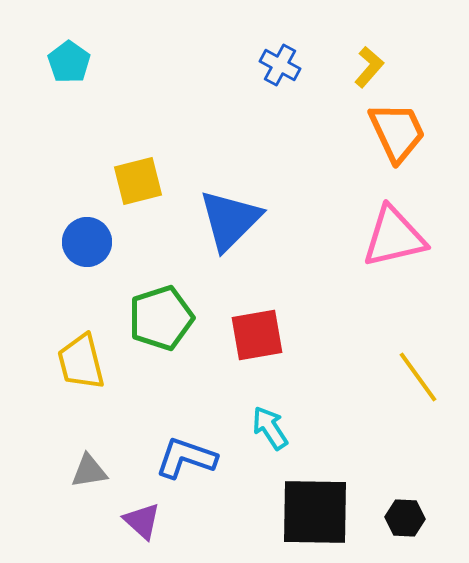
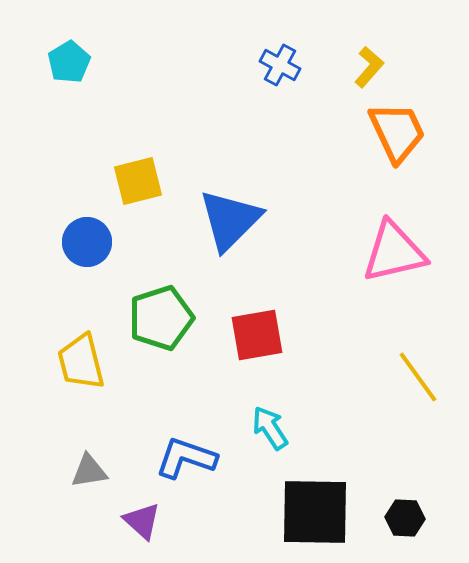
cyan pentagon: rotated 6 degrees clockwise
pink triangle: moved 15 px down
